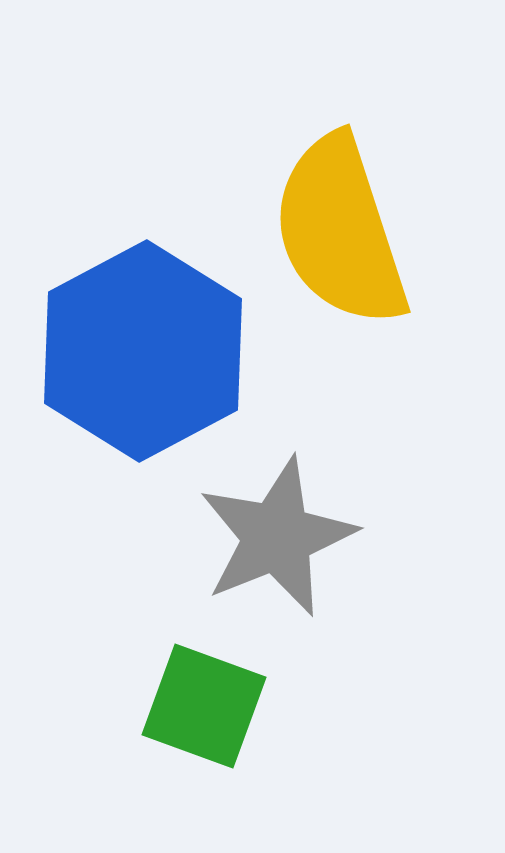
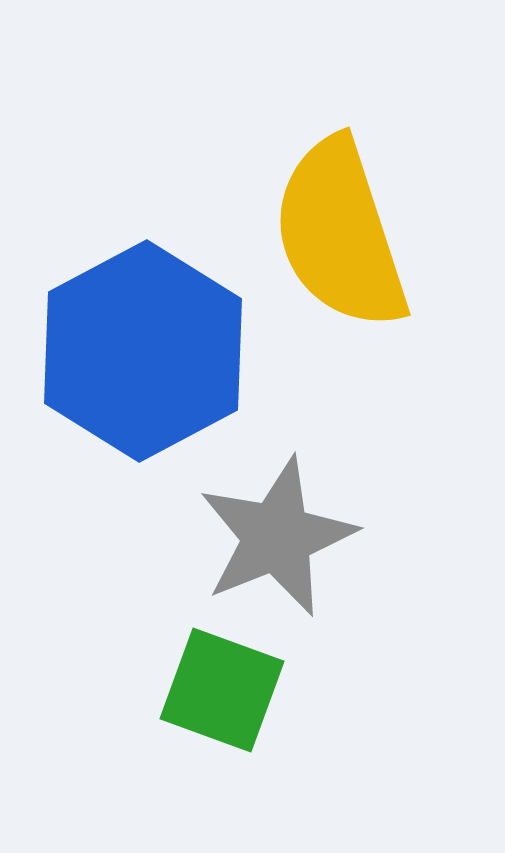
yellow semicircle: moved 3 px down
green square: moved 18 px right, 16 px up
